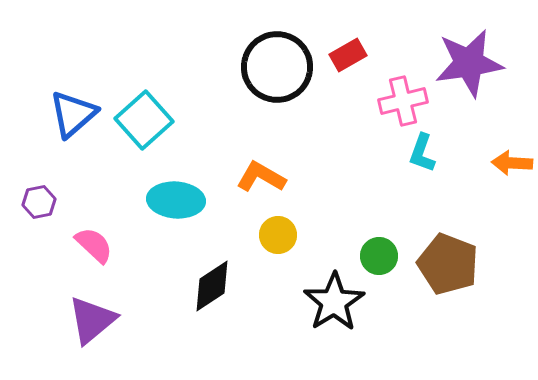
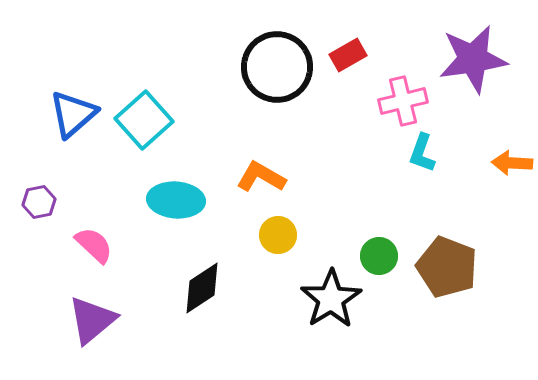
purple star: moved 4 px right, 4 px up
brown pentagon: moved 1 px left, 3 px down
black diamond: moved 10 px left, 2 px down
black star: moved 3 px left, 3 px up
